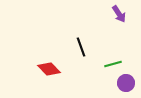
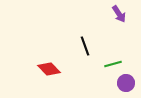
black line: moved 4 px right, 1 px up
